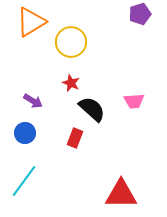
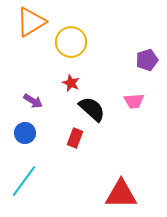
purple pentagon: moved 7 px right, 46 px down
